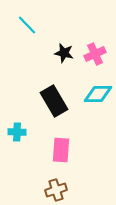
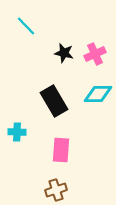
cyan line: moved 1 px left, 1 px down
